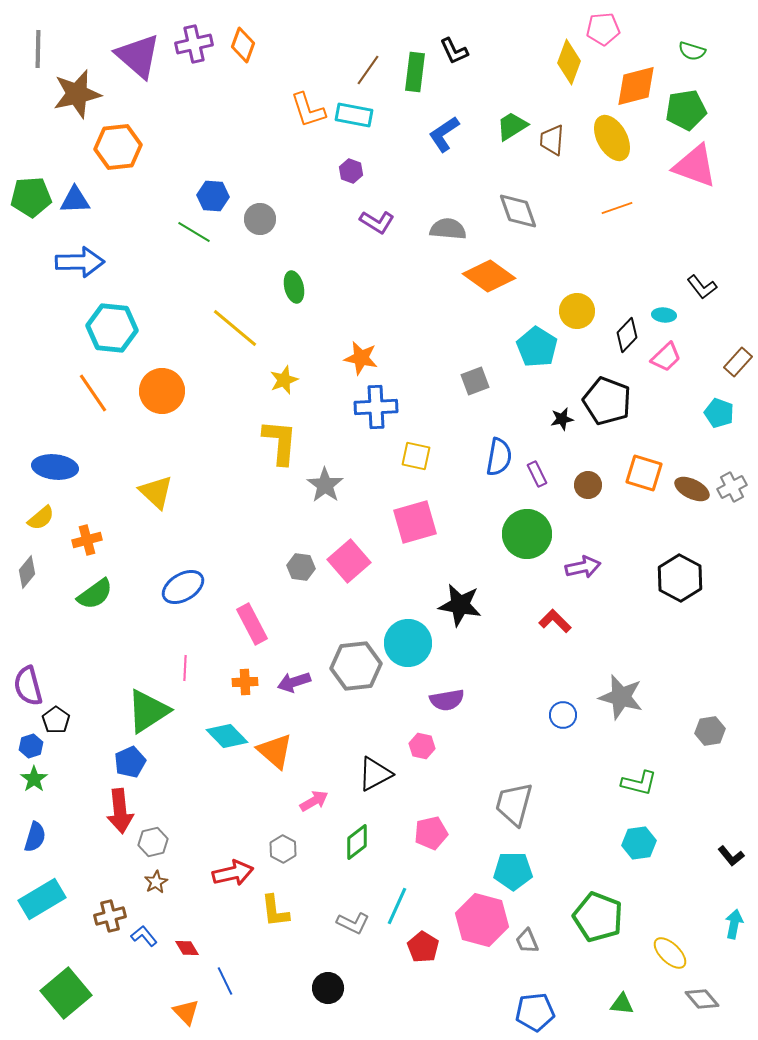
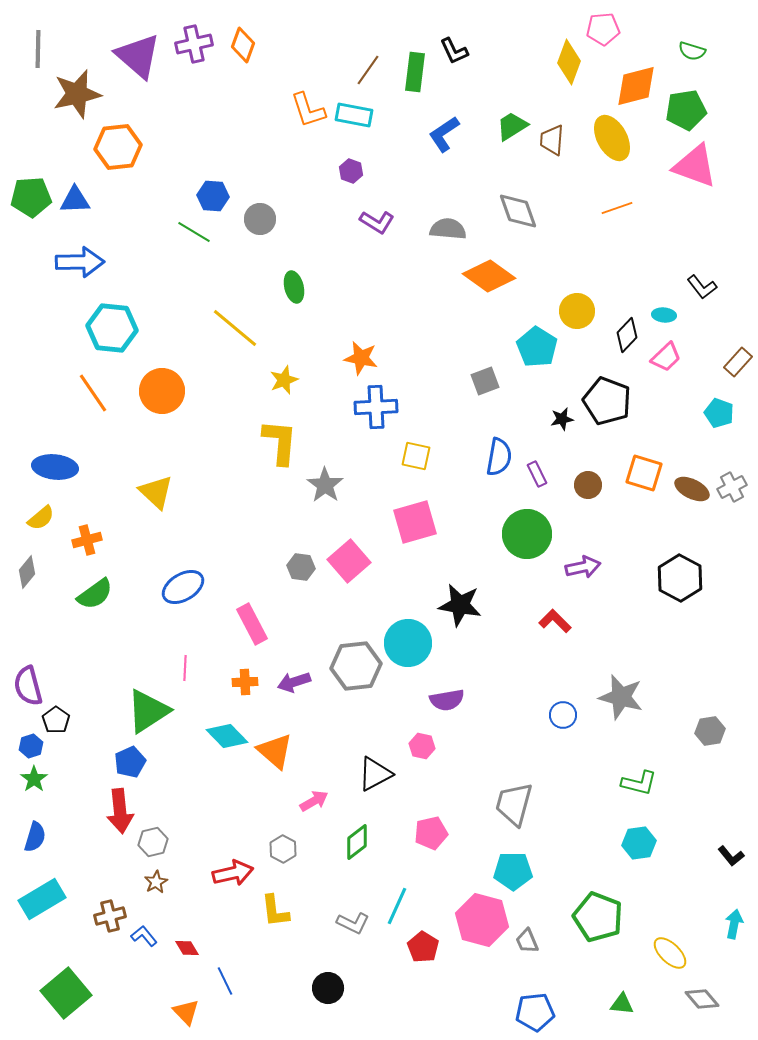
gray square at (475, 381): moved 10 px right
